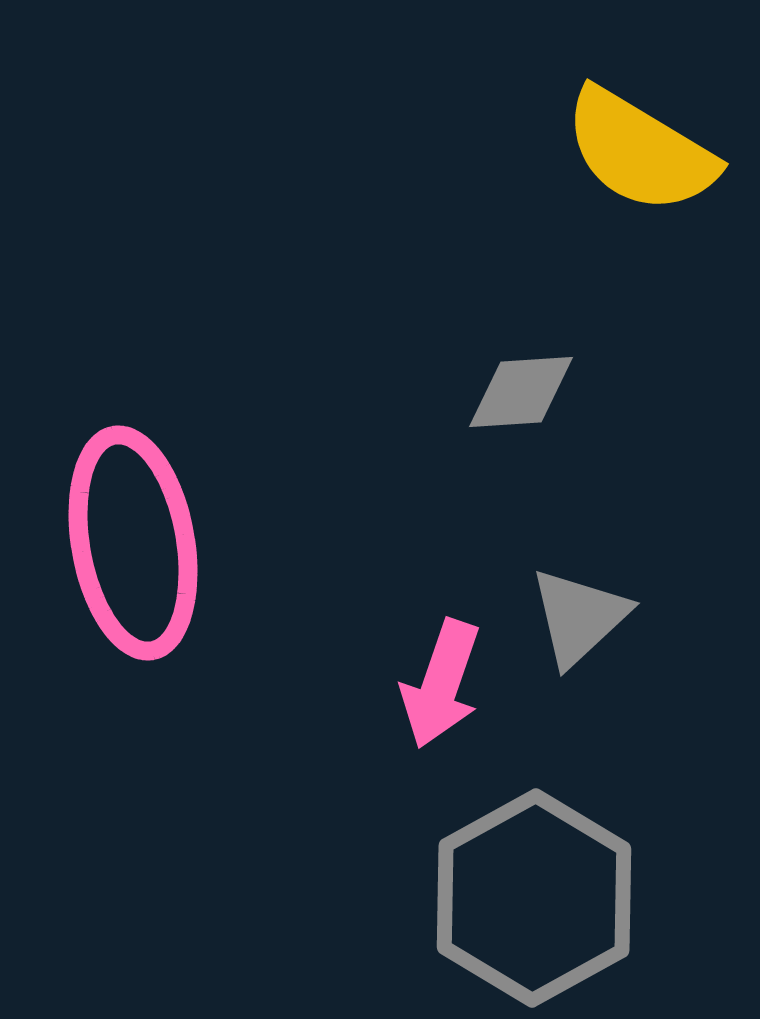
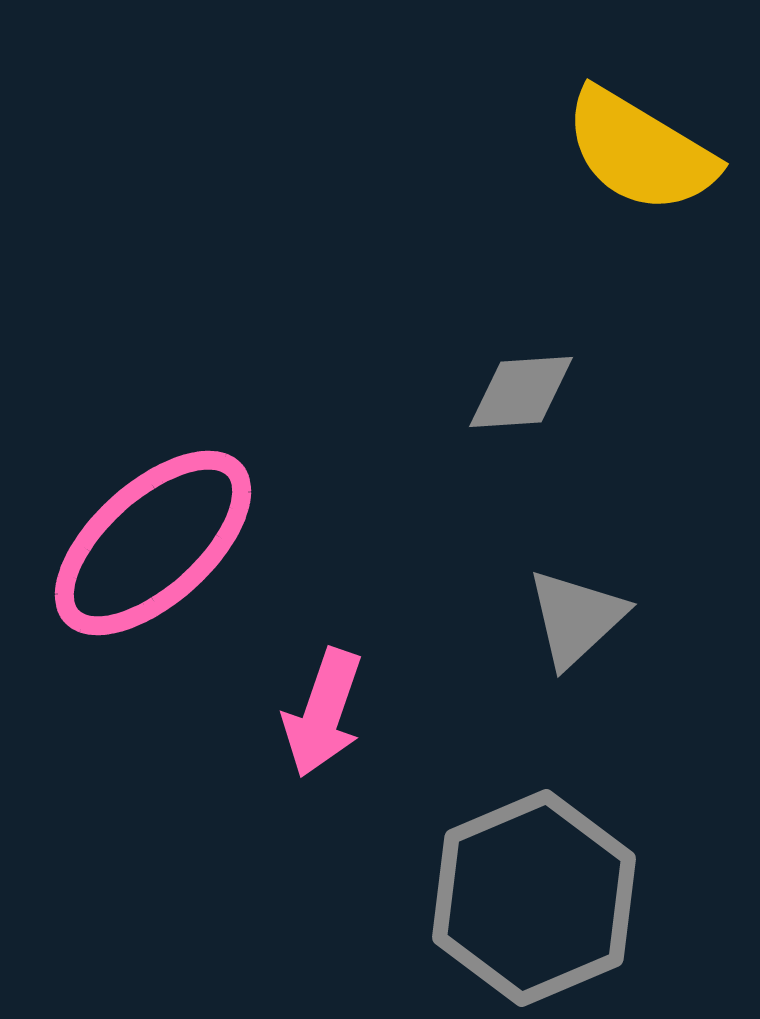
pink ellipse: moved 20 px right; rotated 58 degrees clockwise
gray triangle: moved 3 px left, 1 px down
pink arrow: moved 118 px left, 29 px down
gray hexagon: rotated 6 degrees clockwise
